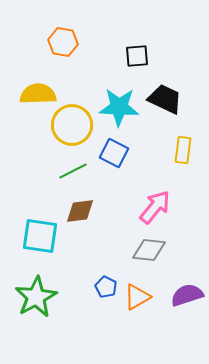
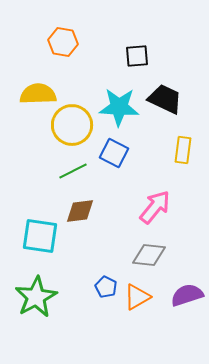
gray diamond: moved 5 px down
